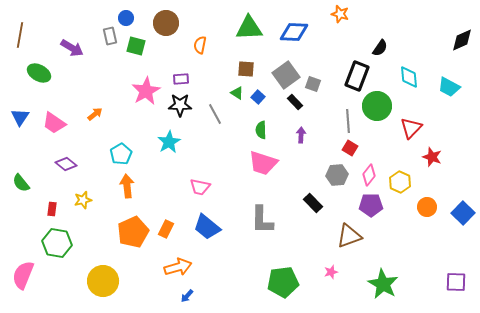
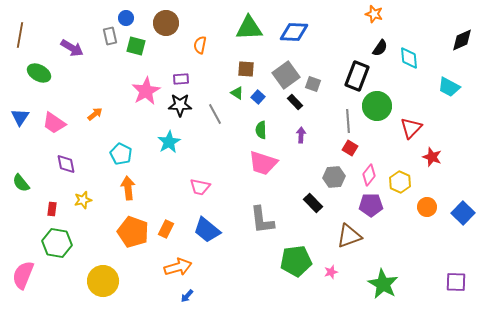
orange star at (340, 14): moved 34 px right
cyan diamond at (409, 77): moved 19 px up
cyan pentagon at (121, 154): rotated 15 degrees counterclockwise
purple diamond at (66, 164): rotated 40 degrees clockwise
gray hexagon at (337, 175): moved 3 px left, 2 px down
orange arrow at (127, 186): moved 1 px right, 2 px down
gray L-shape at (262, 220): rotated 8 degrees counterclockwise
blue trapezoid at (207, 227): moved 3 px down
orange pentagon at (133, 232): rotated 28 degrees counterclockwise
green pentagon at (283, 282): moved 13 px right, 21 px up
